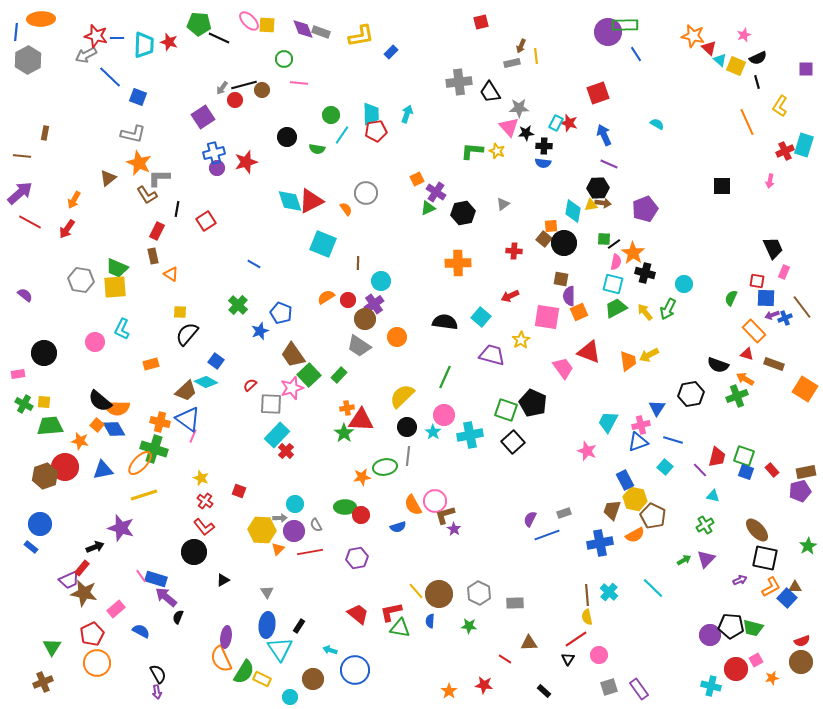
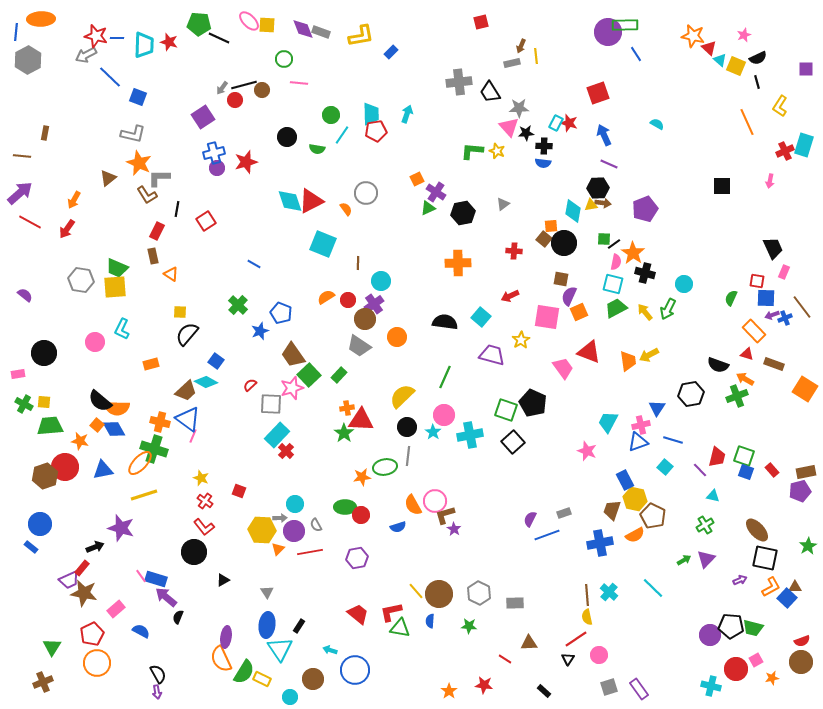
purple semicircle at (569, 296): rotated 24 degrees clockwise
